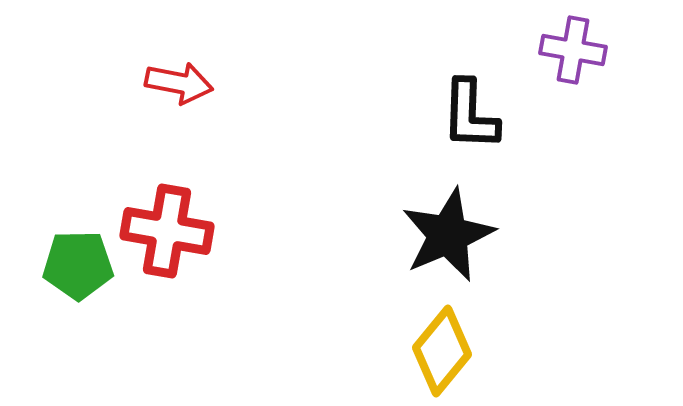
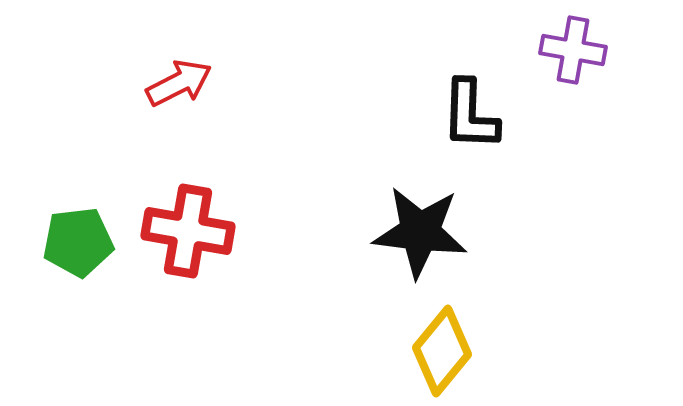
red arrow: rotated 38 degrees counterclockwise
red cross: moved 21 px right
black star: moved 28 px left, 3 px up; rotated 30 degrees clockwise
green pentagon: moved 23 px up; rotated 6 degrees counterclockwise
